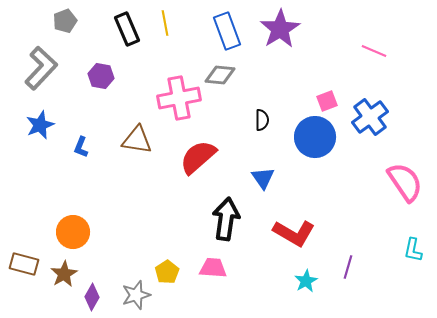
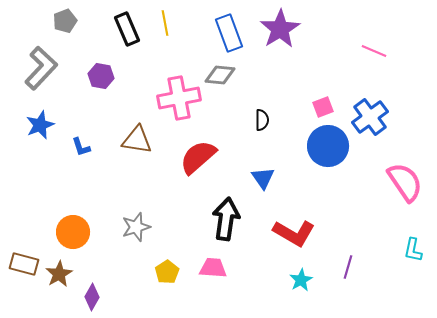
blue rectangle: moved 2 px right, 2 px down
pink square: moved 4 px left, 6 px down
blue circle: moved 13 px right, 9 px down
blue L-shape: rotated 40 degrees counterclockwise
brown star: moved 5 px left
cyan star: moved 5 px left, 1 px up
gray star: moved 68 px up
